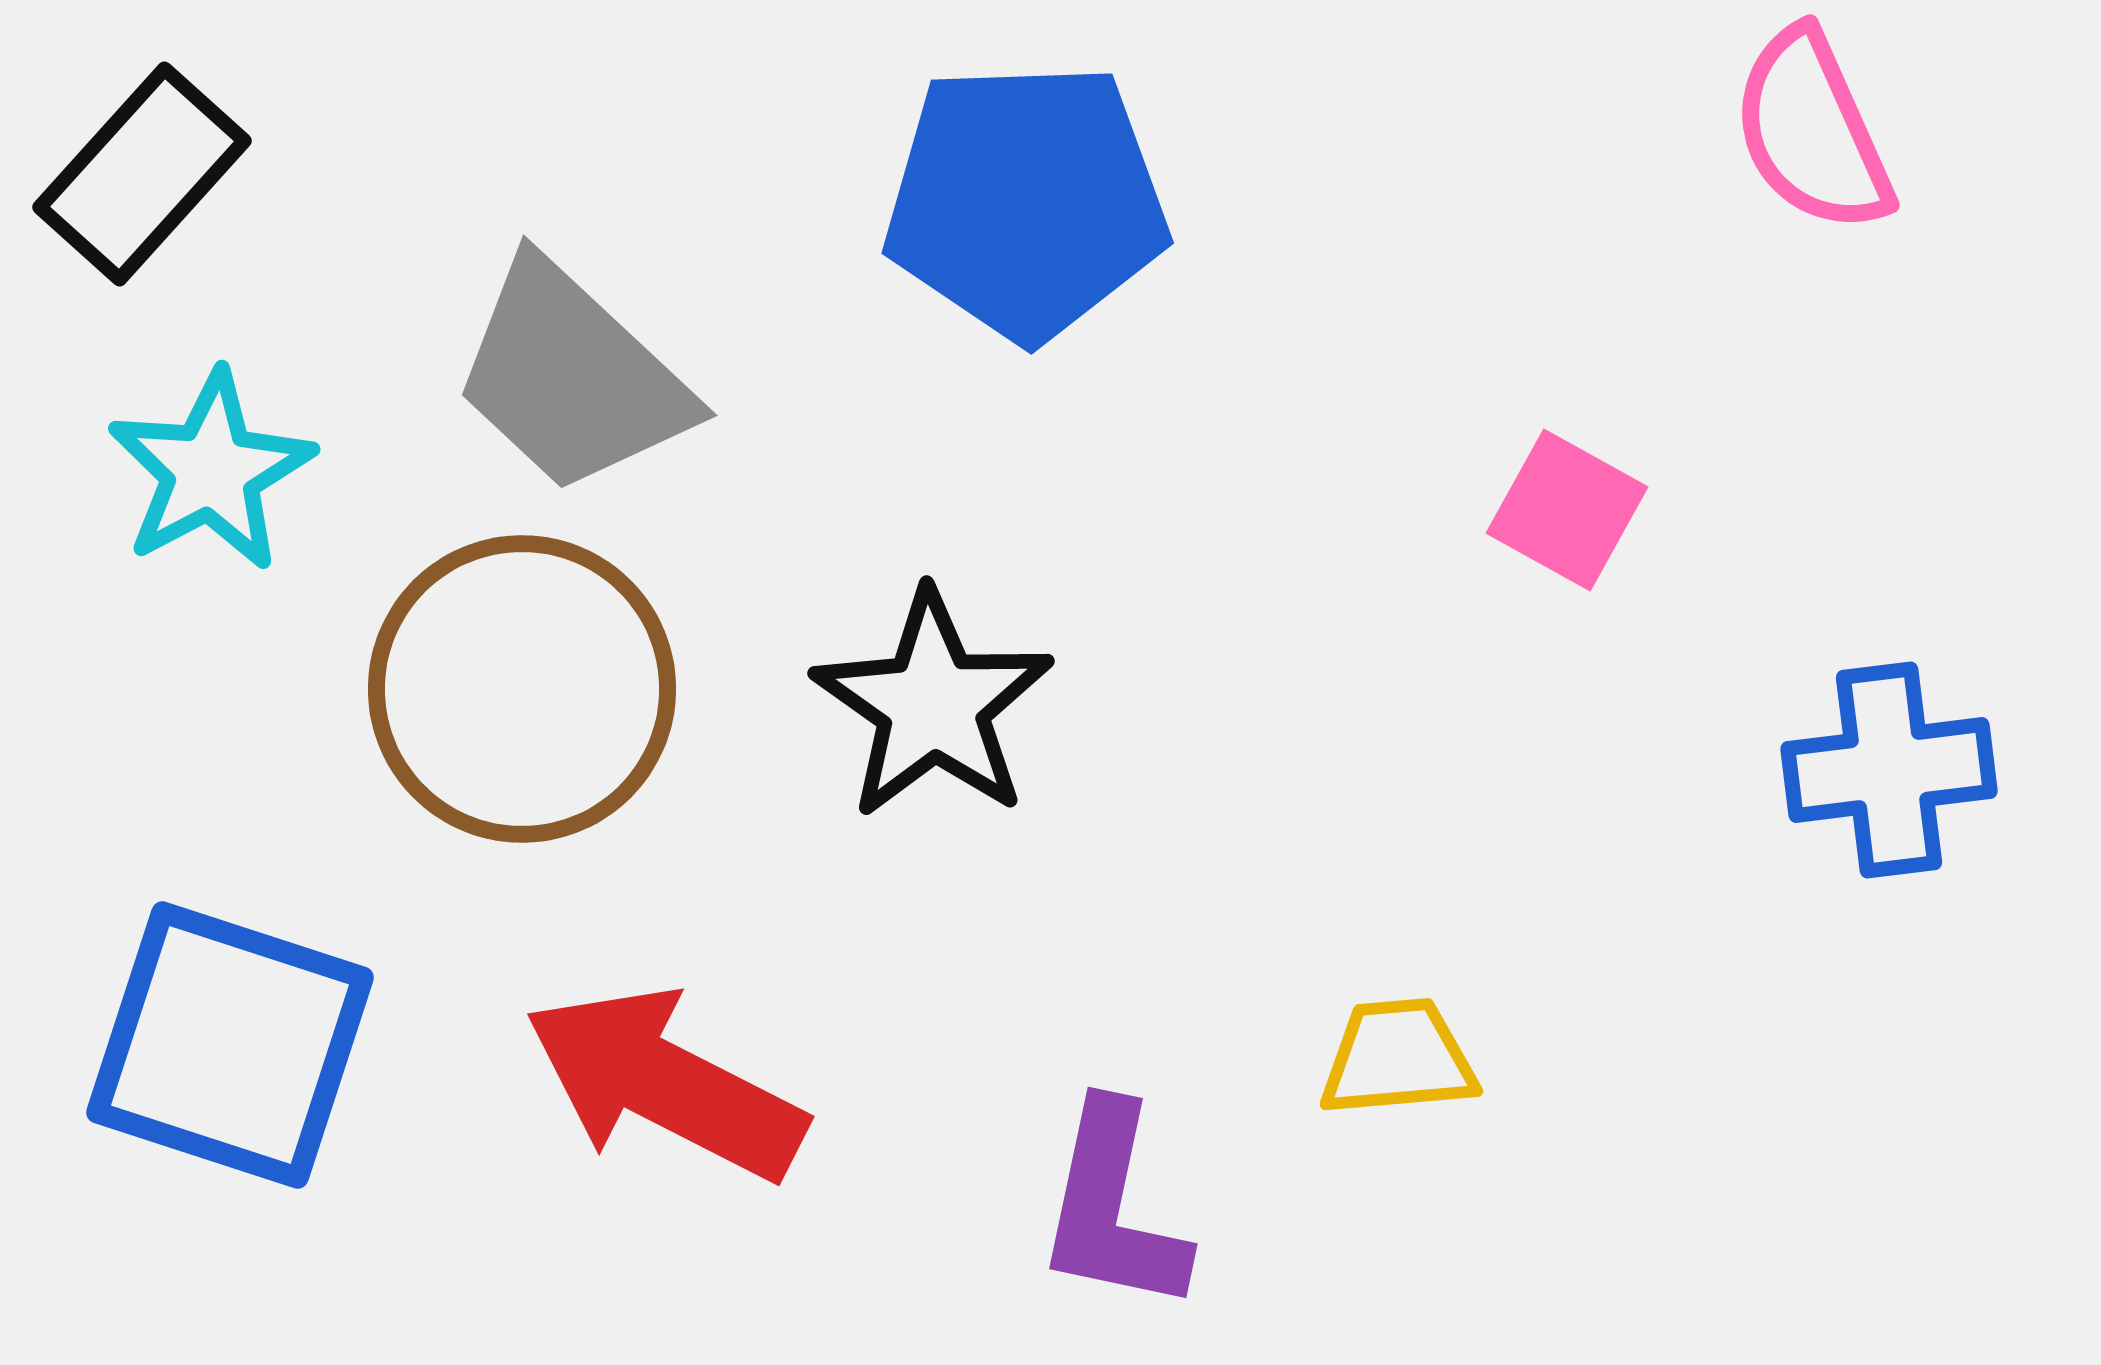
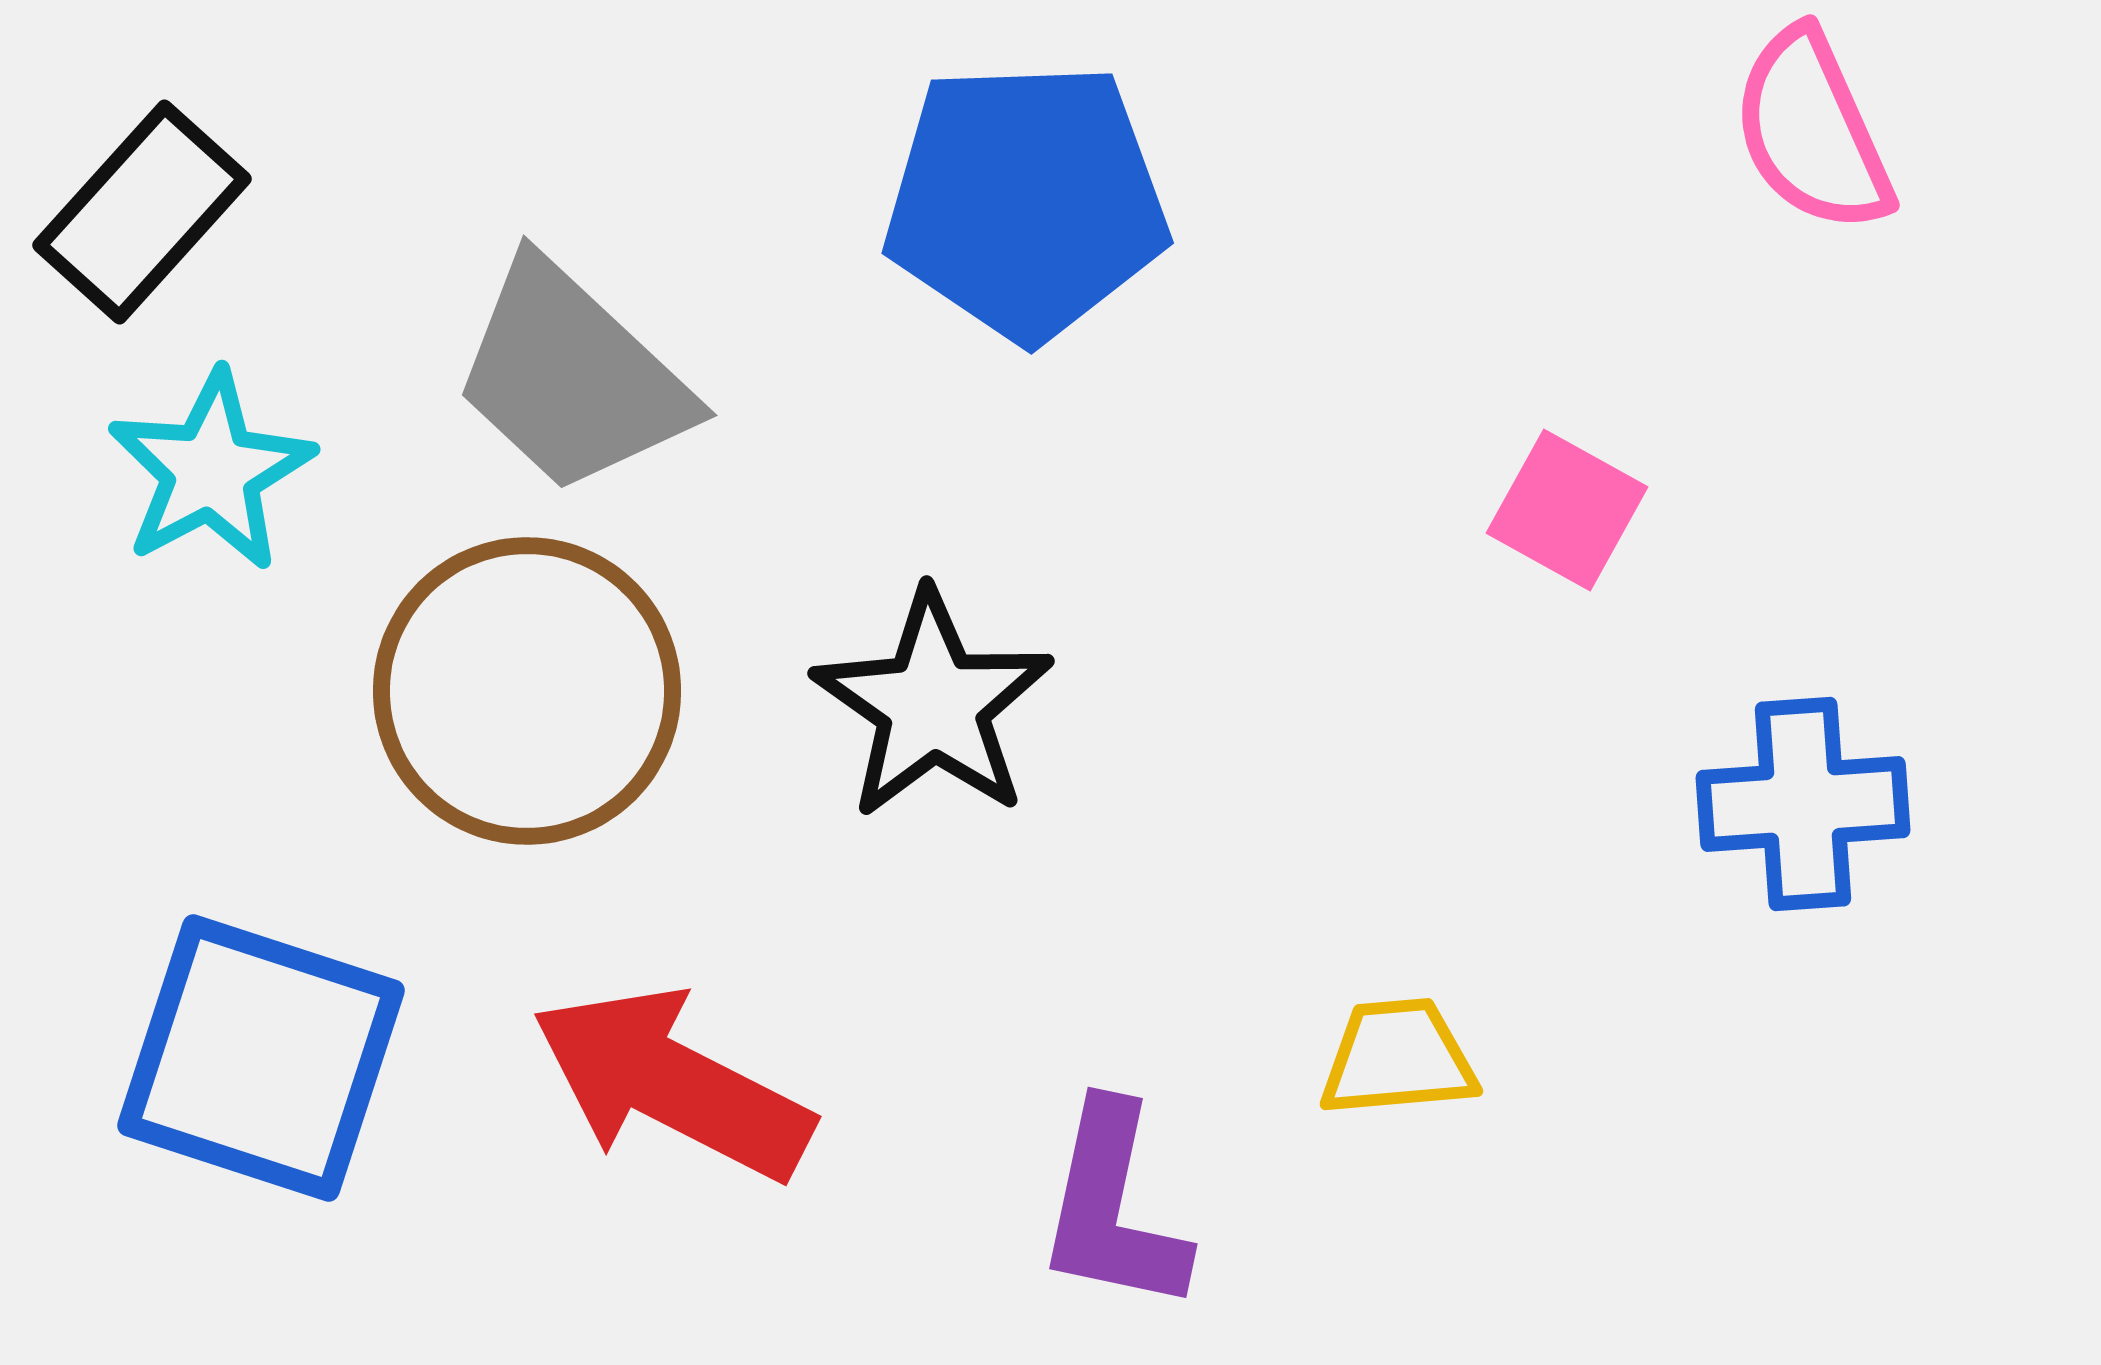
black rectangle: moved 38 px down
brown circle: moved 5 px right, 2 px down
blue cross: moved 86 px left, 34 px down; rotated 3 degrees clockwise
blue square: moved 31 px right, 13 px down
red arrow: moved 7 px right
